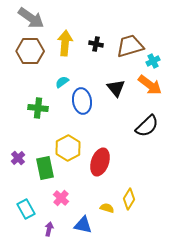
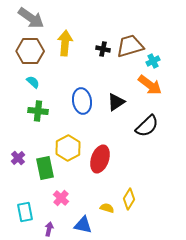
black cross: moved 7 px right, 5 px down
cyan semicircle: moved 29 px left; rotated 80 degrees clockwise
black triangle: moved 14 px down; rotated 36 degrees clockwise
green cross: moved 3 px down
red ellipse: moved 3 px up
cyan rectangle: moved 1 px left, 3 px down; rotated 18 degrees clockwise
